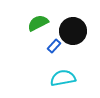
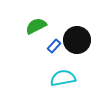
green semicircle: moved 2 px left, 3 px down
black circle: moved 4 px right, 9 px down
